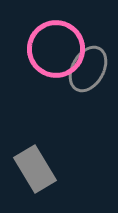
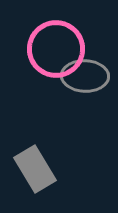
gray ellipse: moved 3 px left, 7 px down; rotated 63 degrees clockwise
